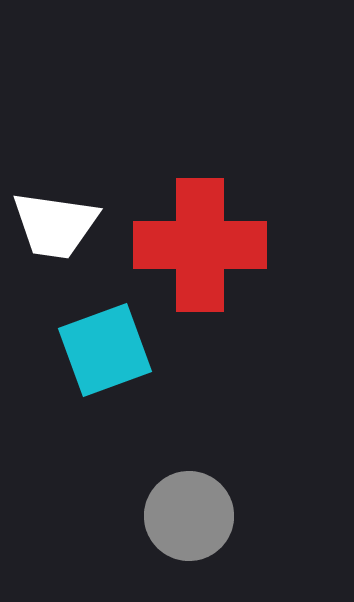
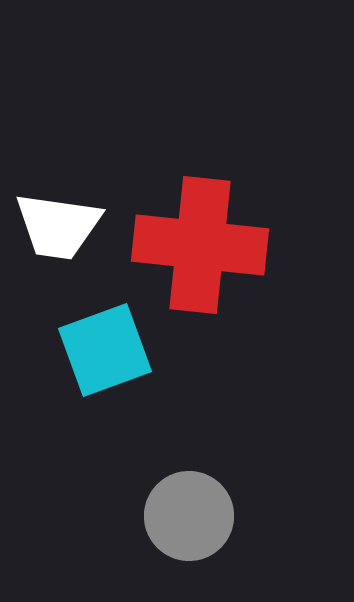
white trapezoid: moved 3 px right, 1 px down
red cross: rotated 6 degrees clockwise
